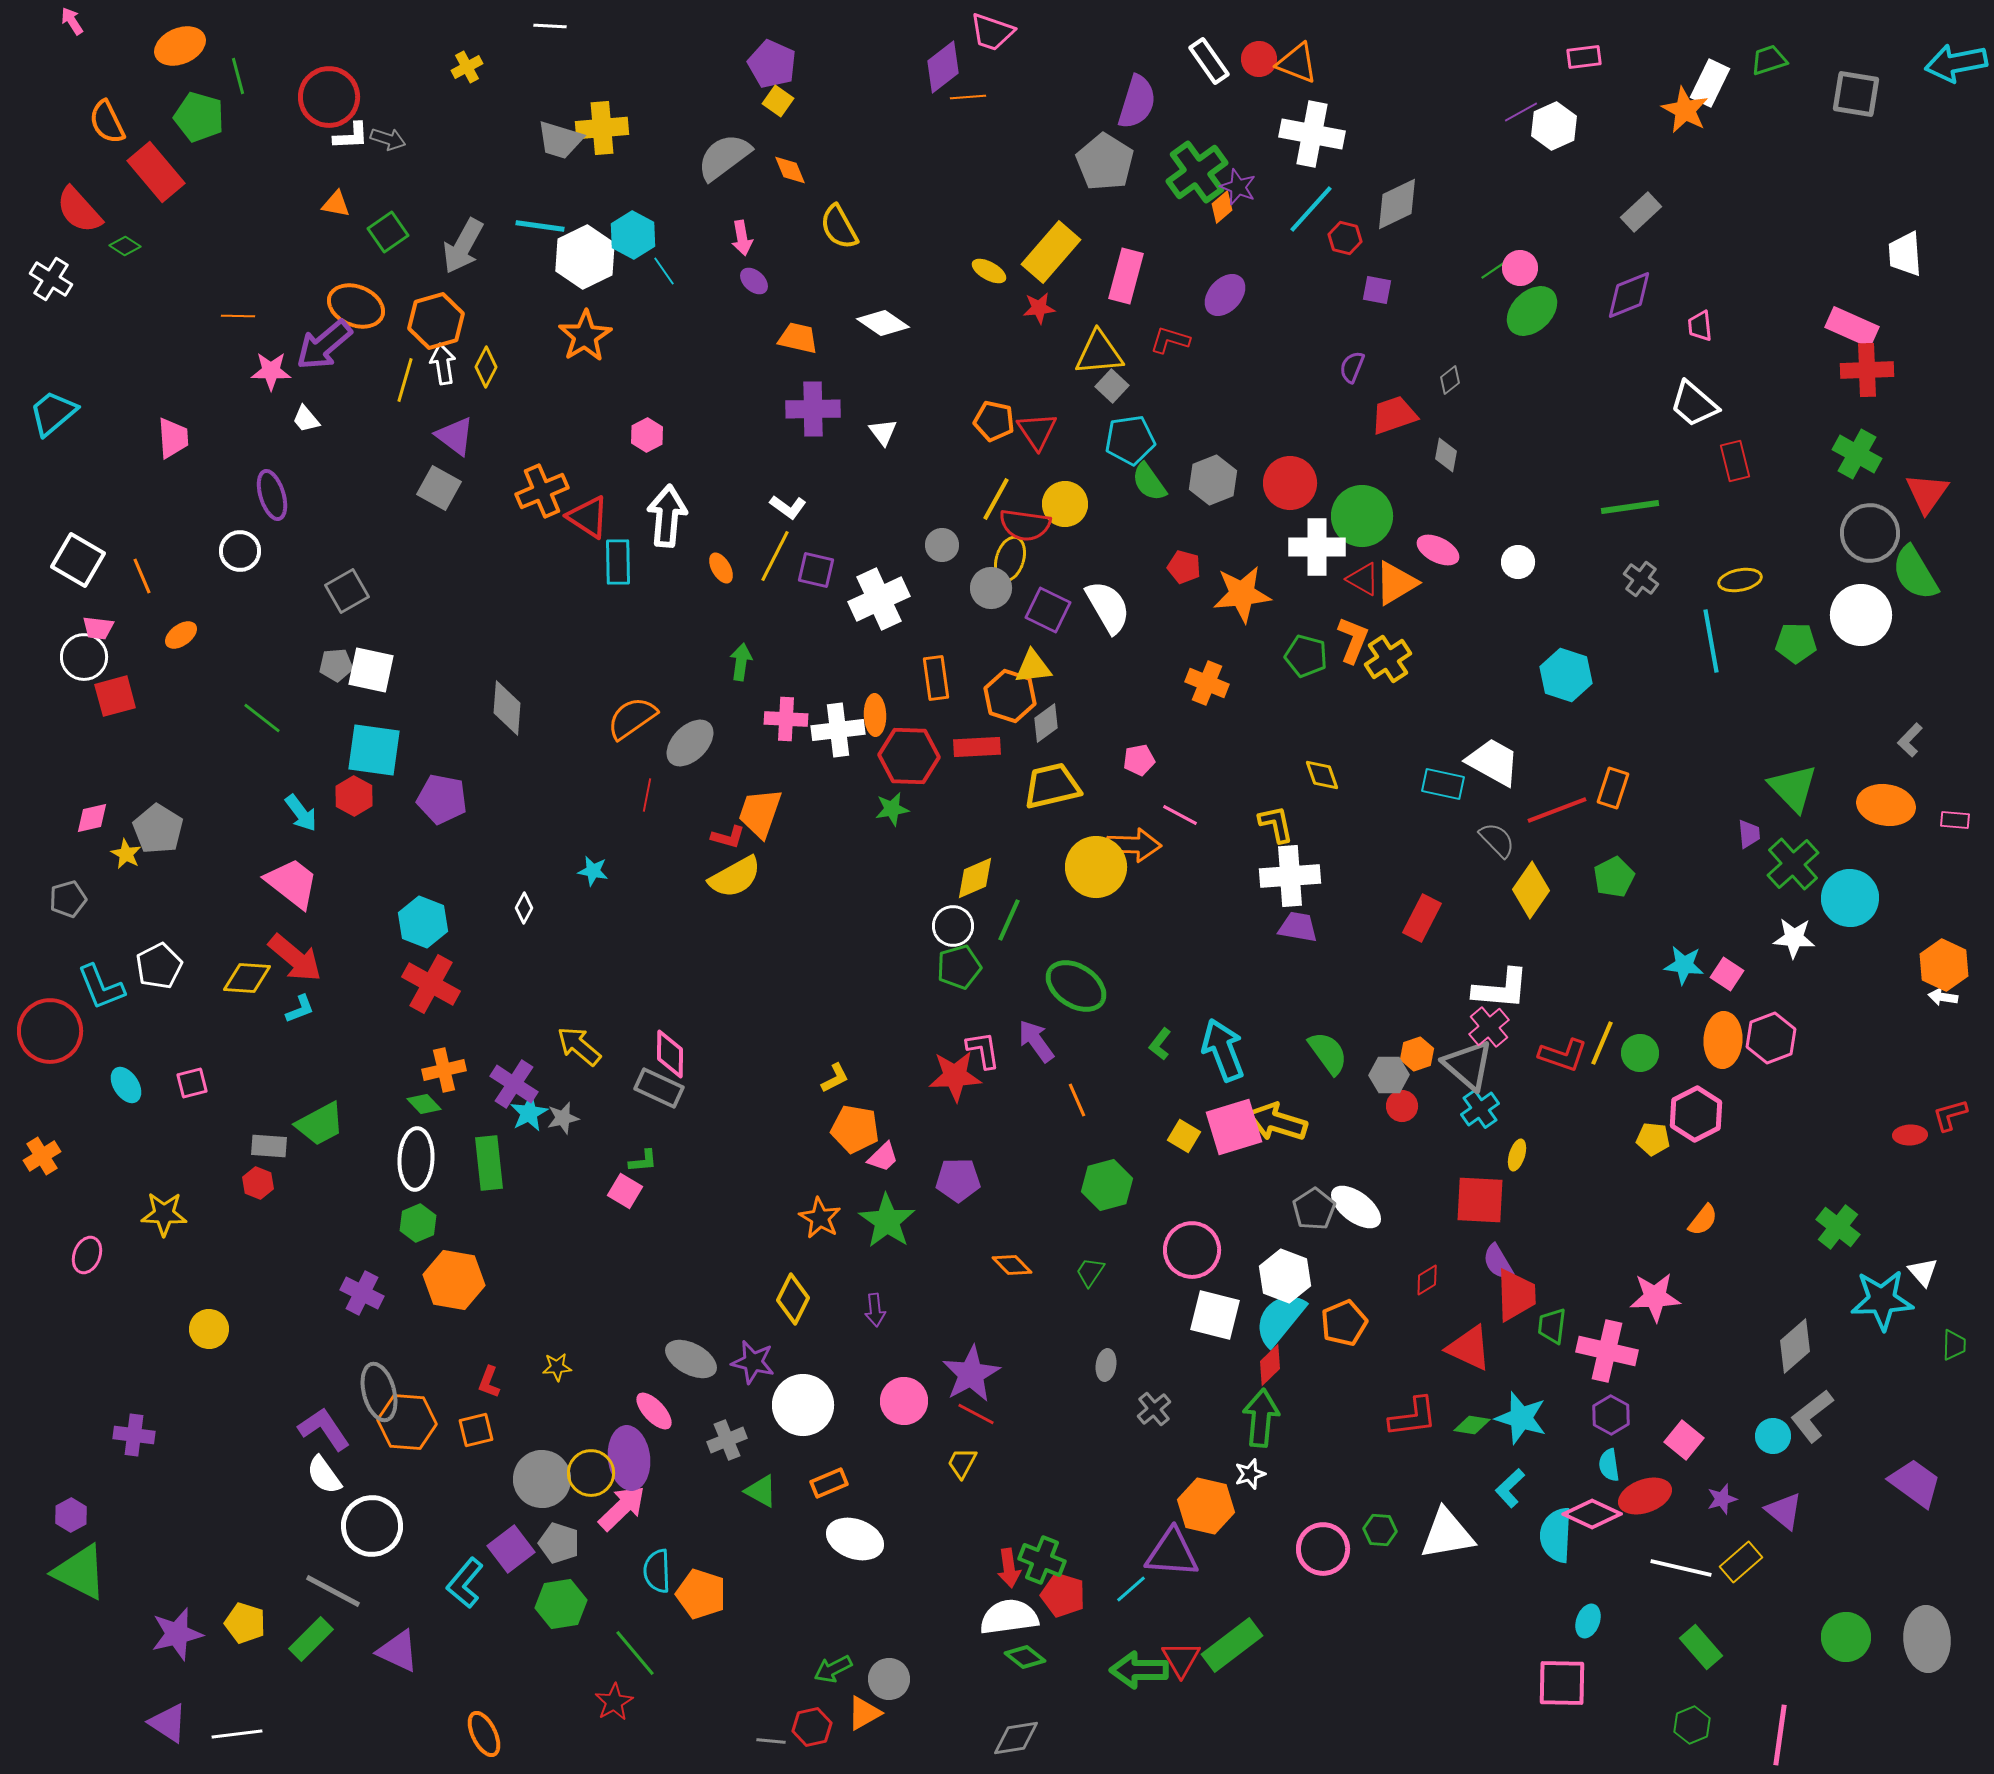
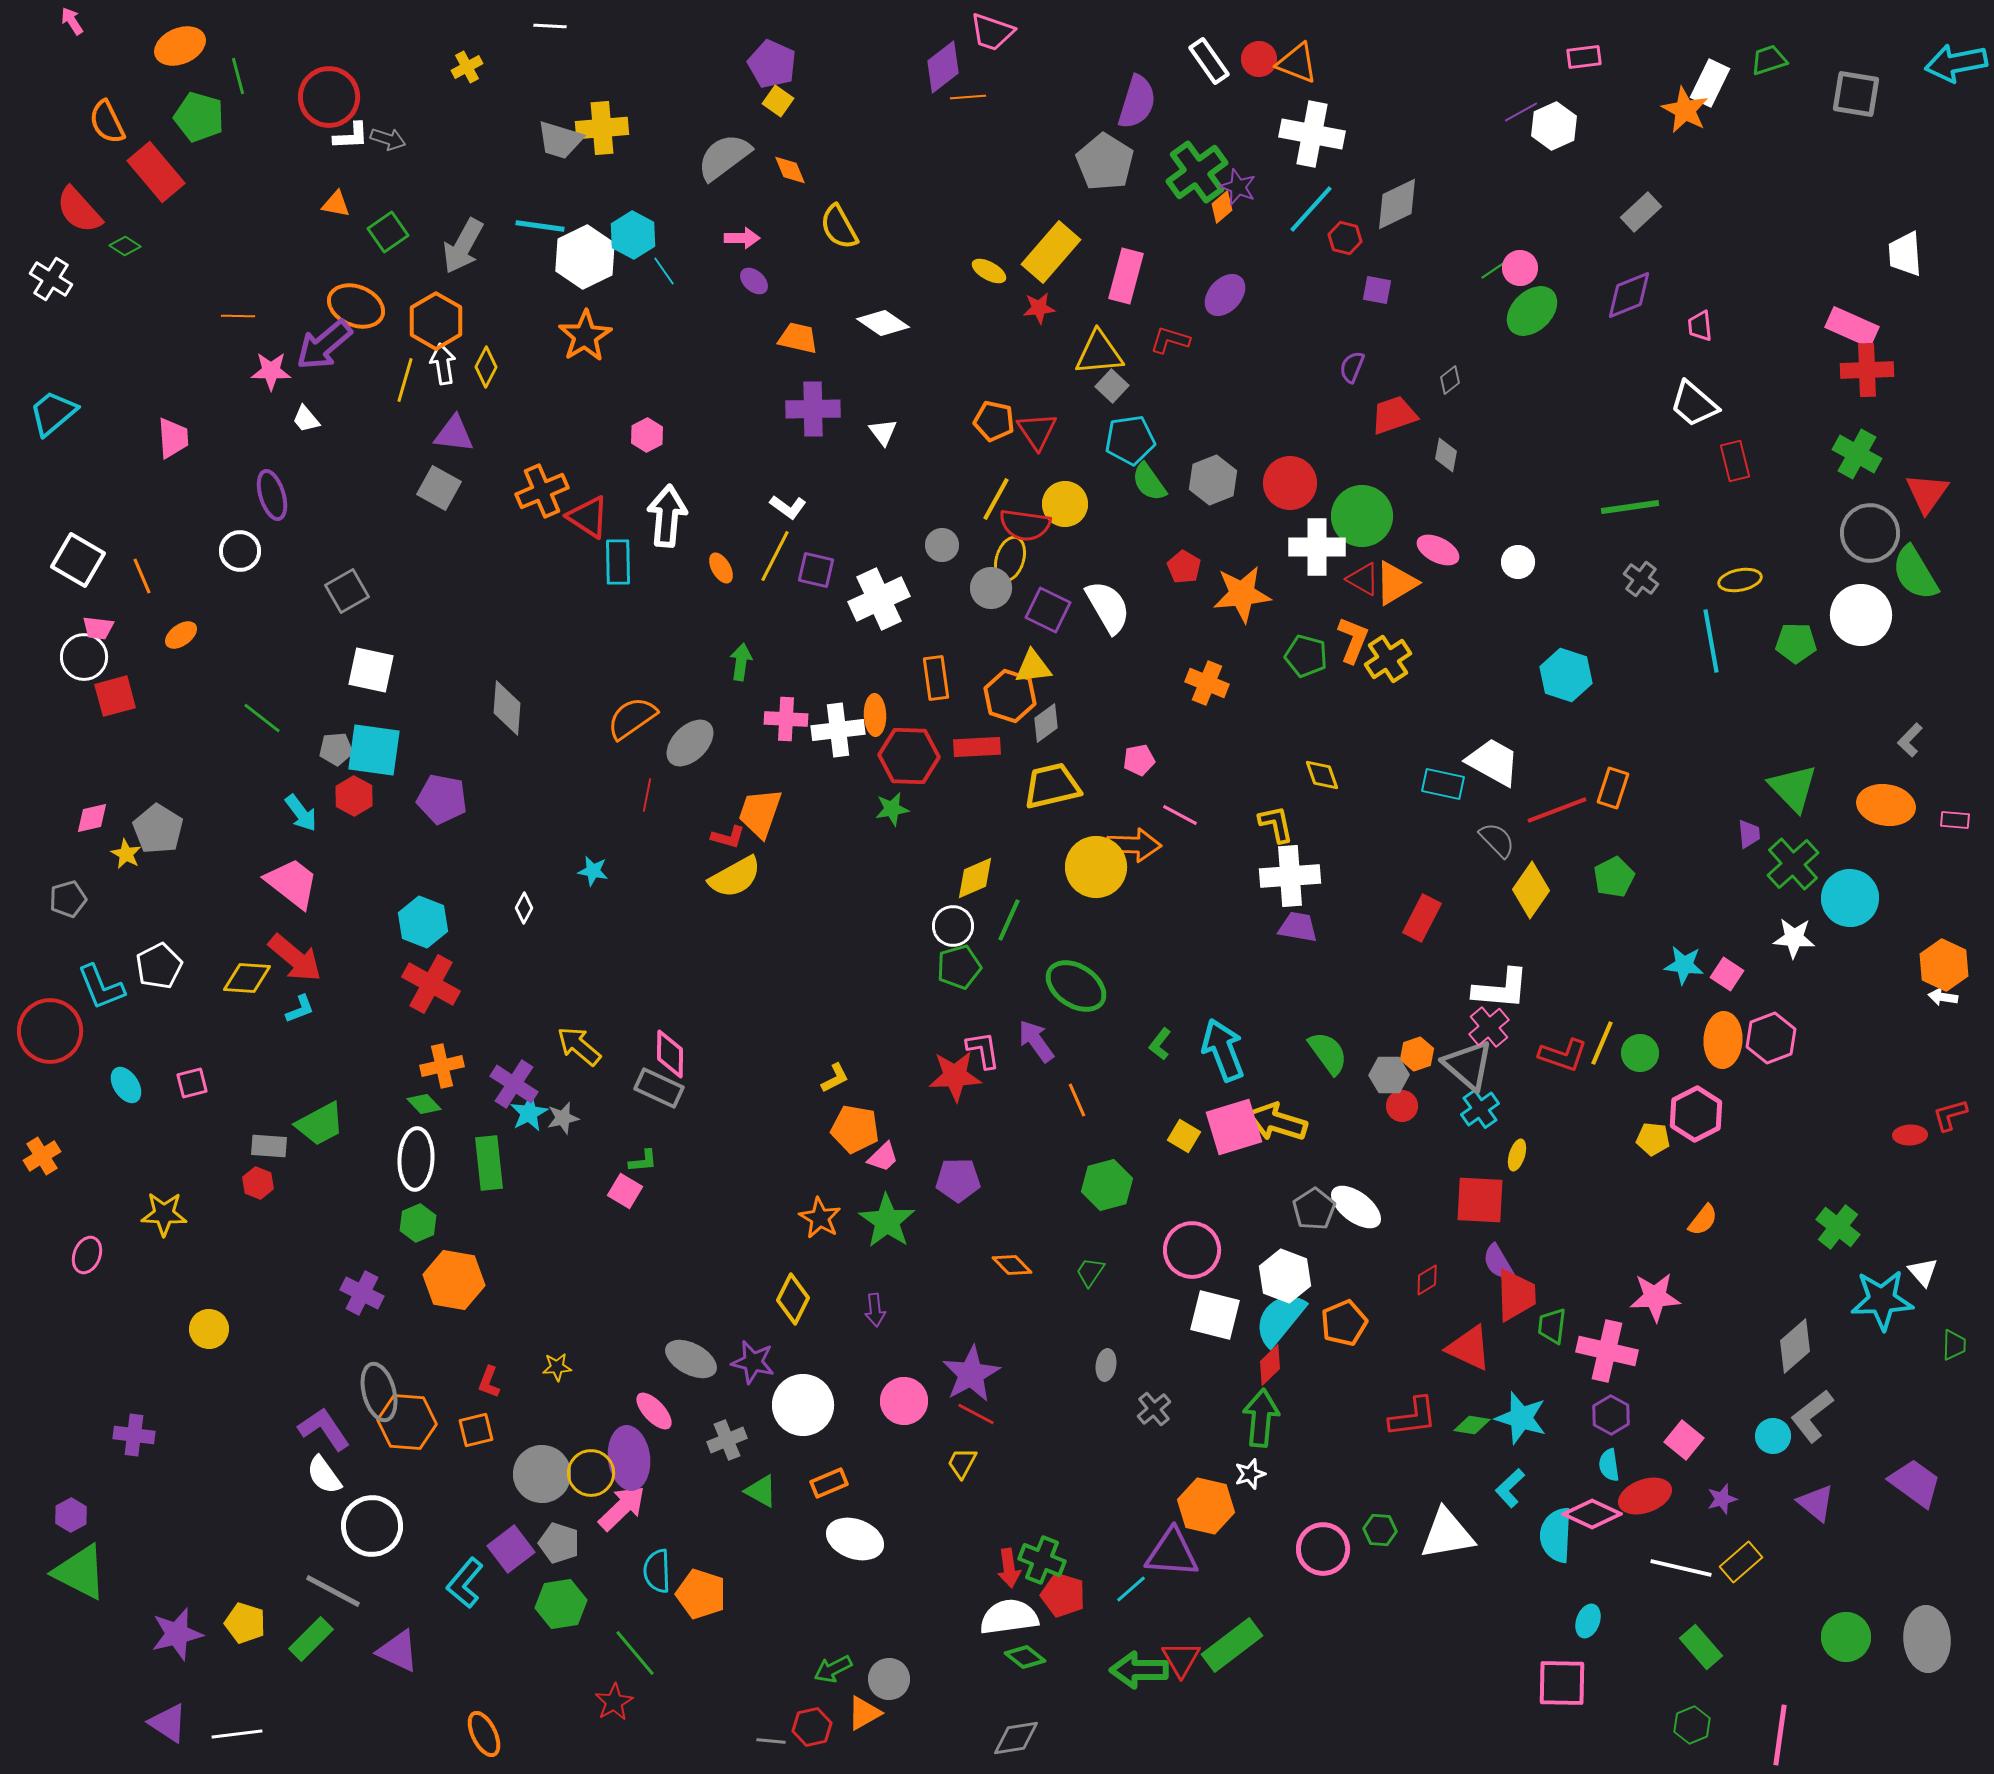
pink arrow at (742, 238): rotated 80 degrees counterclockwise
orange hexagon at (436, 321): rotated 14 degrees counterclockwise
purple triangle at (455, 436): moved 1 px left, 2 px up; rotated 30 degrees counterclockwise
red pentagon at (1184, 567): rotated 16 degrees clockwise
gray pentagon at (336, 665): moved 84 px down
orange cross at (444, 1070): moved 2 px left, 4 px up
gray circle at (542, 1479): moved 5 px up
purple triangle at (1784, 1511): moved 32 px right, 8 px up
